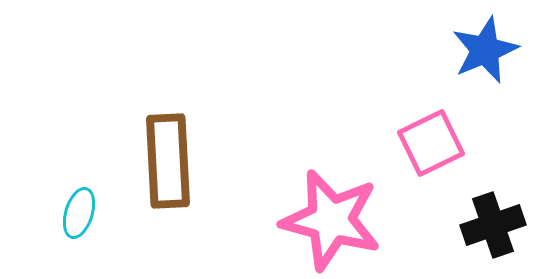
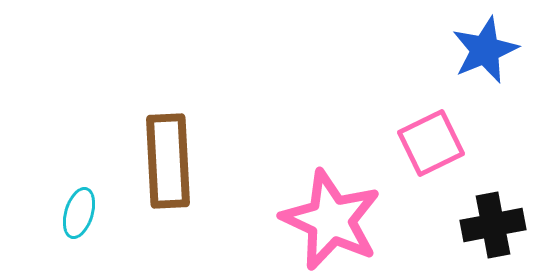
pink star: rotated 10 degrees clockwise
black cross: rotated 8 degrees clockwise
